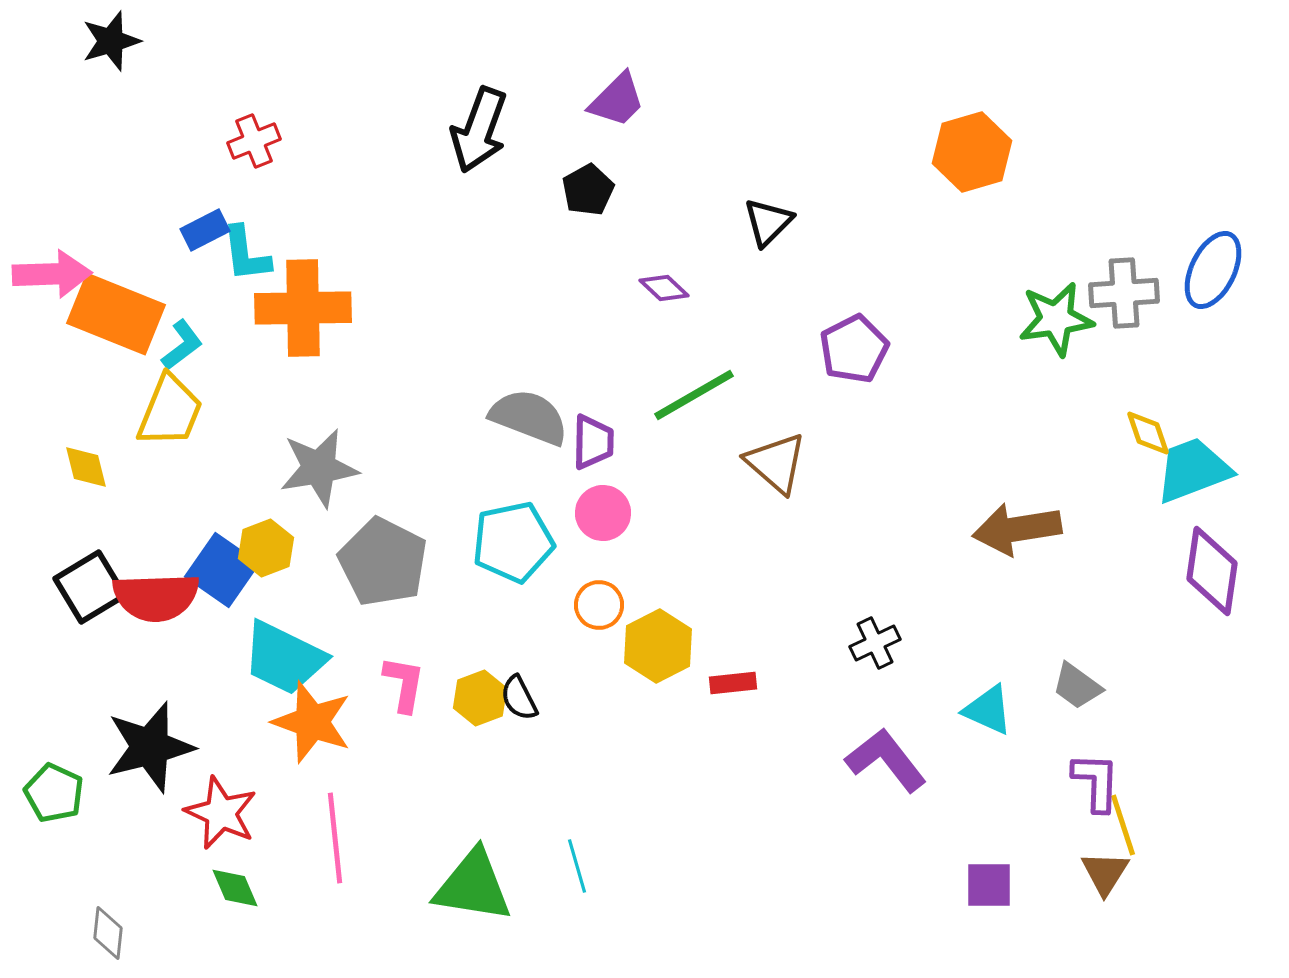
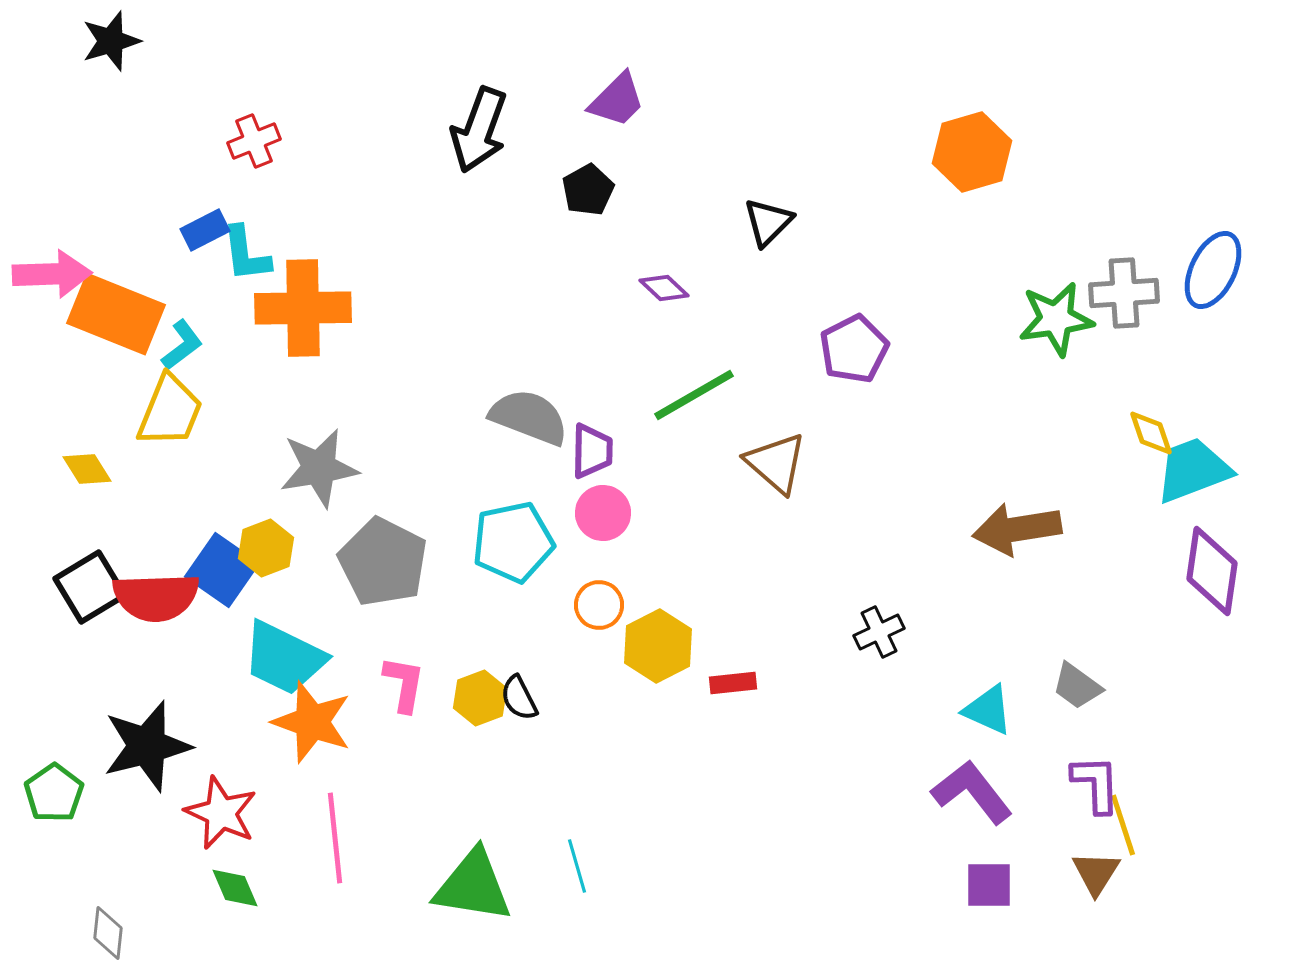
yellow diamond at (1148, 433): moved 3 px right
purple trapezoid at (593, 442): moved 1 px left, 9 px down
yellow diamond at (86, 467): moved 1 px right, 2 px down; rotated 18 degrees counterclockwise
black cross at (875, 643): moved 4 px right, 11 px up
black star at (150, 747): moved 3 px left, 1 px up
purple L-shape at (886, 760): moved 86 px right, 32 px down
purple L-shape at (1096, 782): moved 2 px down; rotated 4 degrees counterclockwise
green pentagon at (54, 793): rotated 12 degrees clockwise
brown triangle at (1105, 873): moved 9 px left
